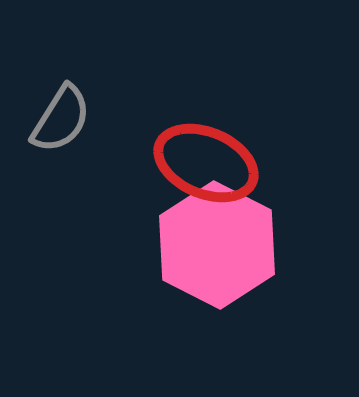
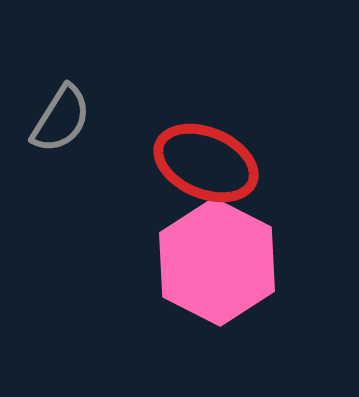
pink hexagon: moved 17 px down
